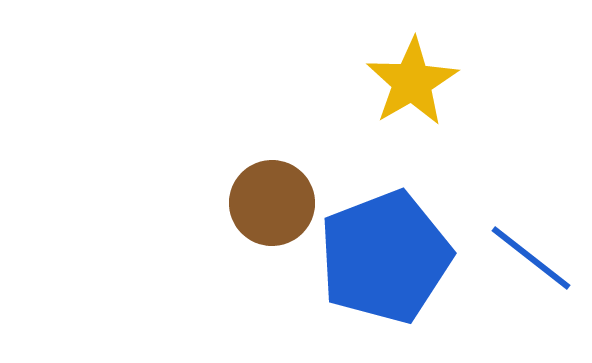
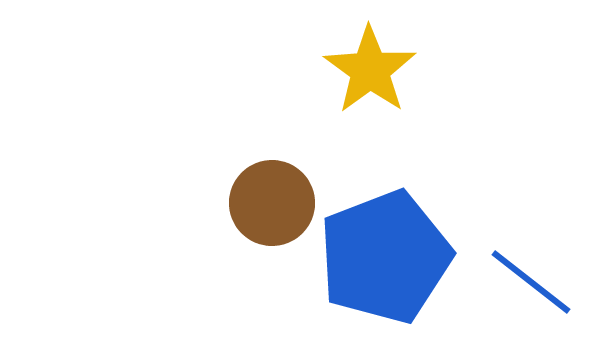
yellow star: moved 42 px left, 12 px up; rotated 6 degrees counterclockwise
blue line: moved 24 px down
